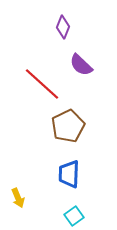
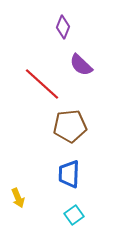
brown pentagon: moved 2 px right; rotated 20 degrees clockwise
cyan square: moved 1 px up
